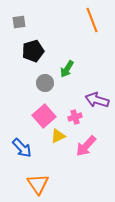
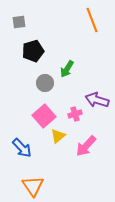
pink cross: moved 3 px up
yellow triangle: rotated 14 degrees counterclockwise
orange triangle: moved 5 px left, 2 px down
